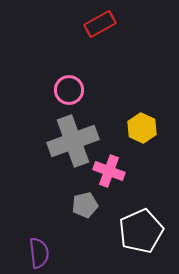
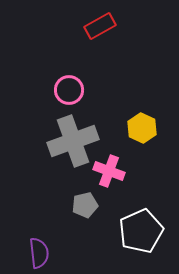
red rectangle: moved 2 px down
